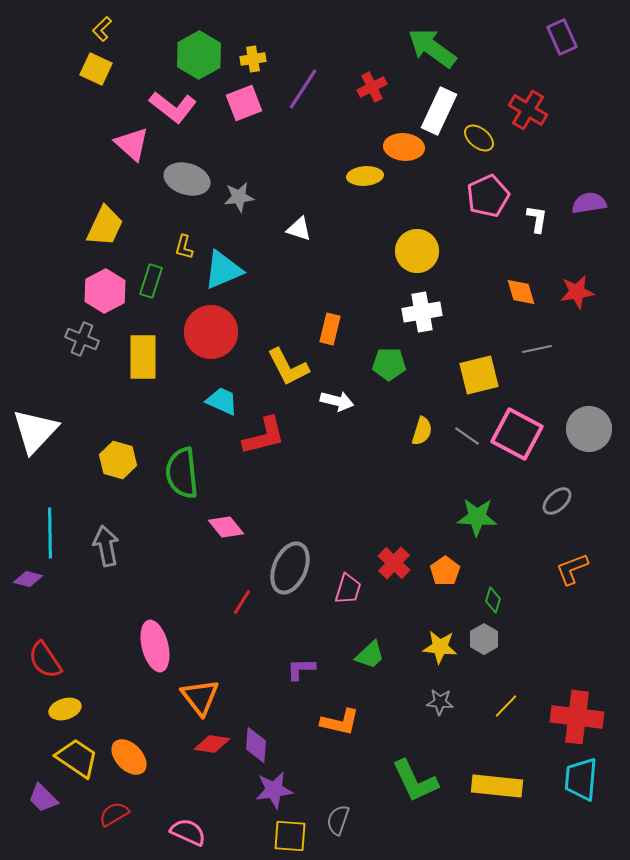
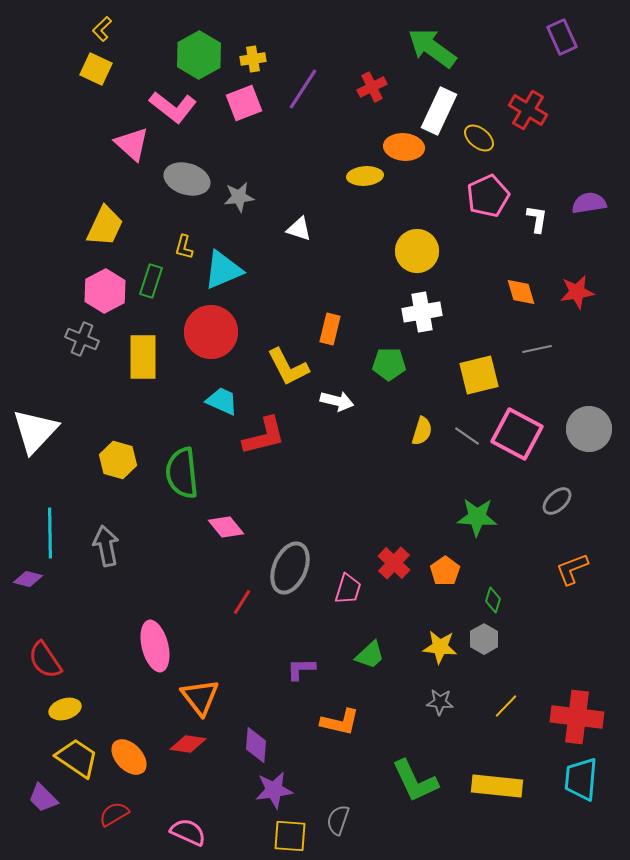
red diamond at (212, 744): moved 24 px left
